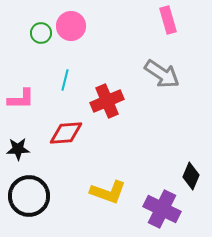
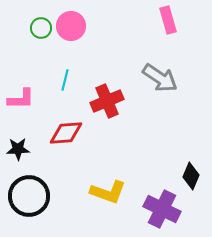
green circle: moved 5 px up
gray arrow: moved 2 px left, 4 px down
